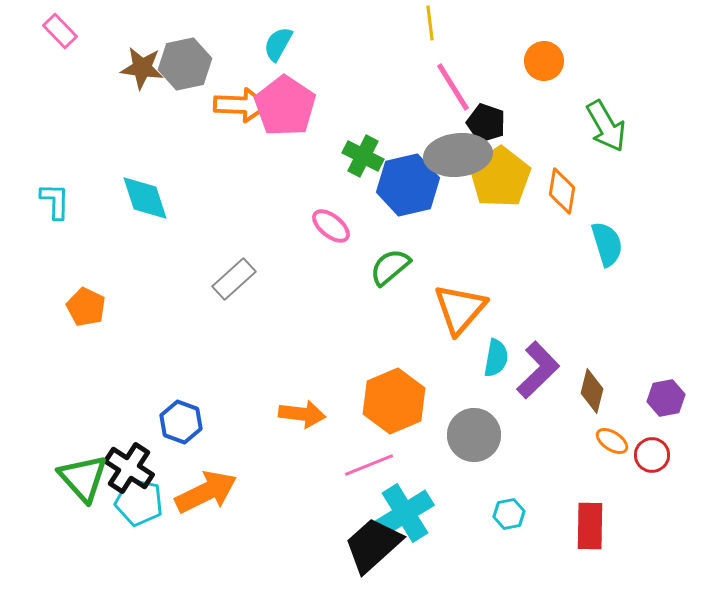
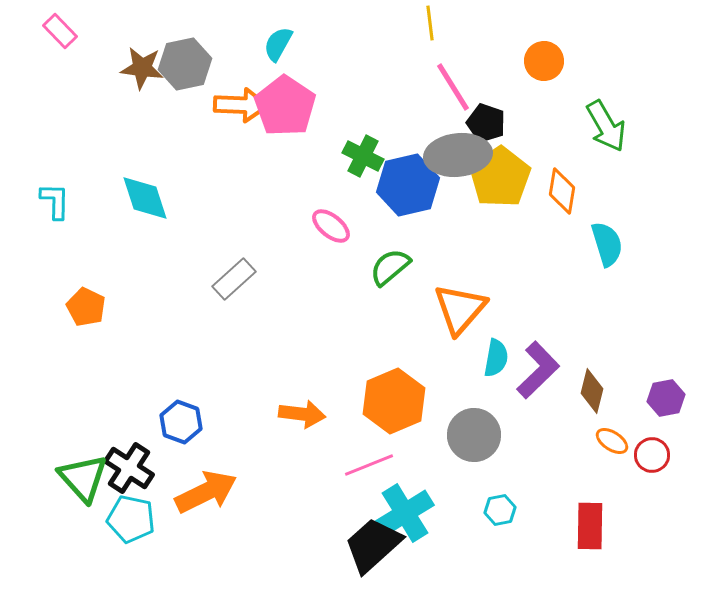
cyan pentagon at (139, 502): moved 8 px left, 17 px down
cyan hexagon at (509, 514): moved 9 px left, 4 px up
